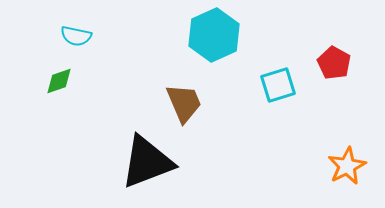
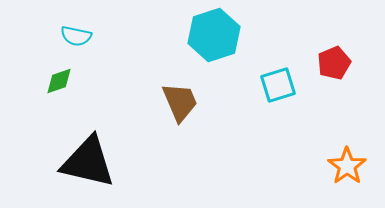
cyan hexagon: rotated 6 degrees clockwise
red pentagon: rotated 20 degrees clockwise
brown trapezoid: moved 4 px left, 1 px up
black triangle: moved 59 px left; rotated 34 degrees clockwise
orange star: rotated 9 degrees counterclockwise
